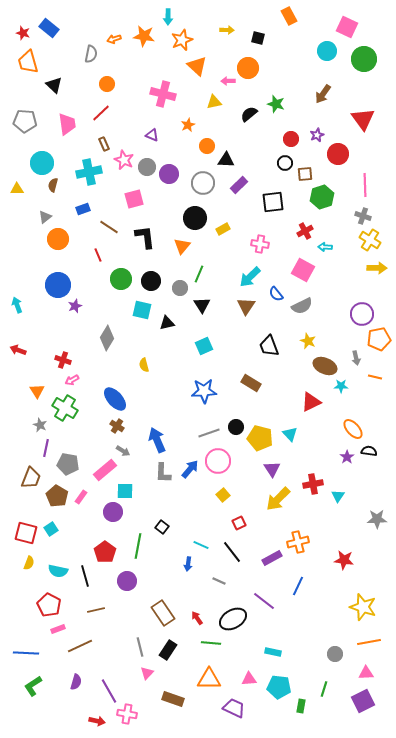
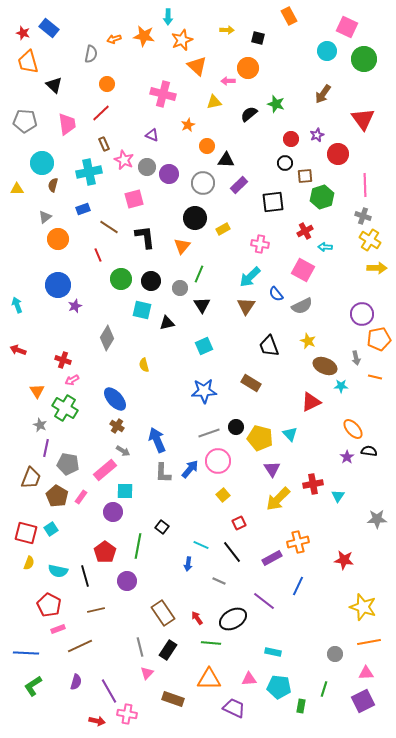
brown square at (305, 174): moved 2 px down
